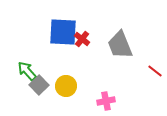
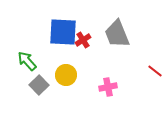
red cross: moved 1 px right, 1 px down; rotated 21 degrees clockwise
gray trapezoid: moved 3 px left, 11 px up
green arrow: moved 10 px up
yellow circle: moved 11 px up
pink cross: moved 2 px right, 14 px up
